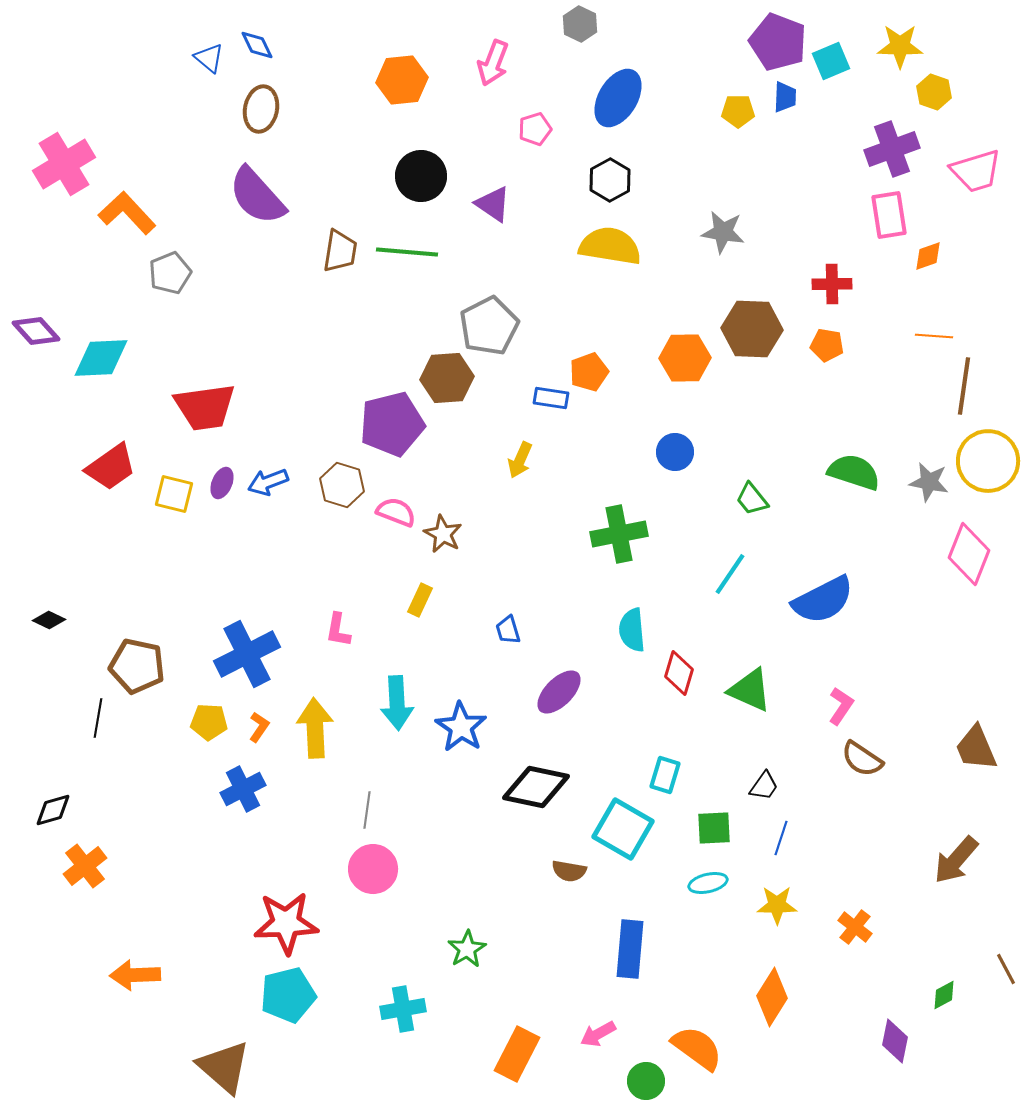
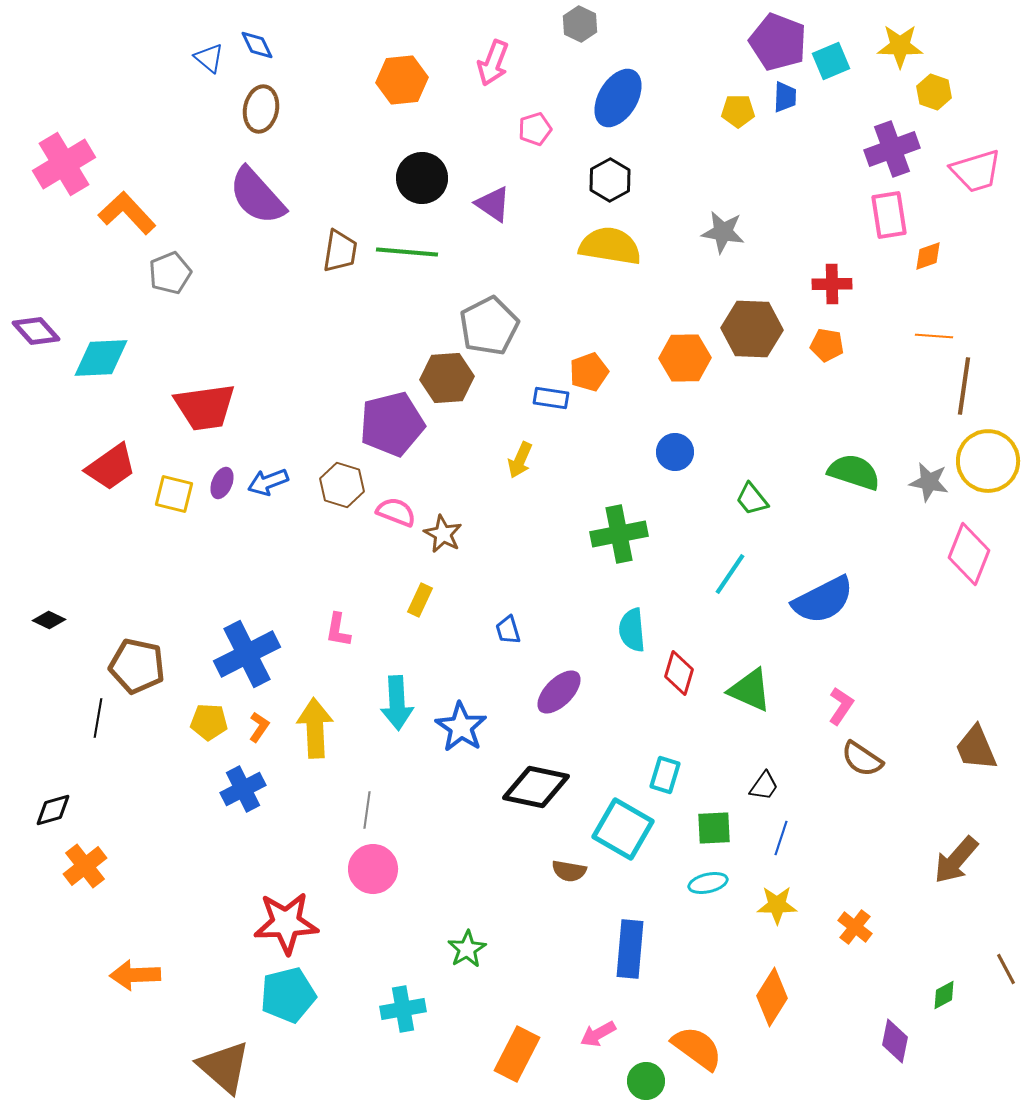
black circle at (421, 176): moved 1 px right, 2 px down
